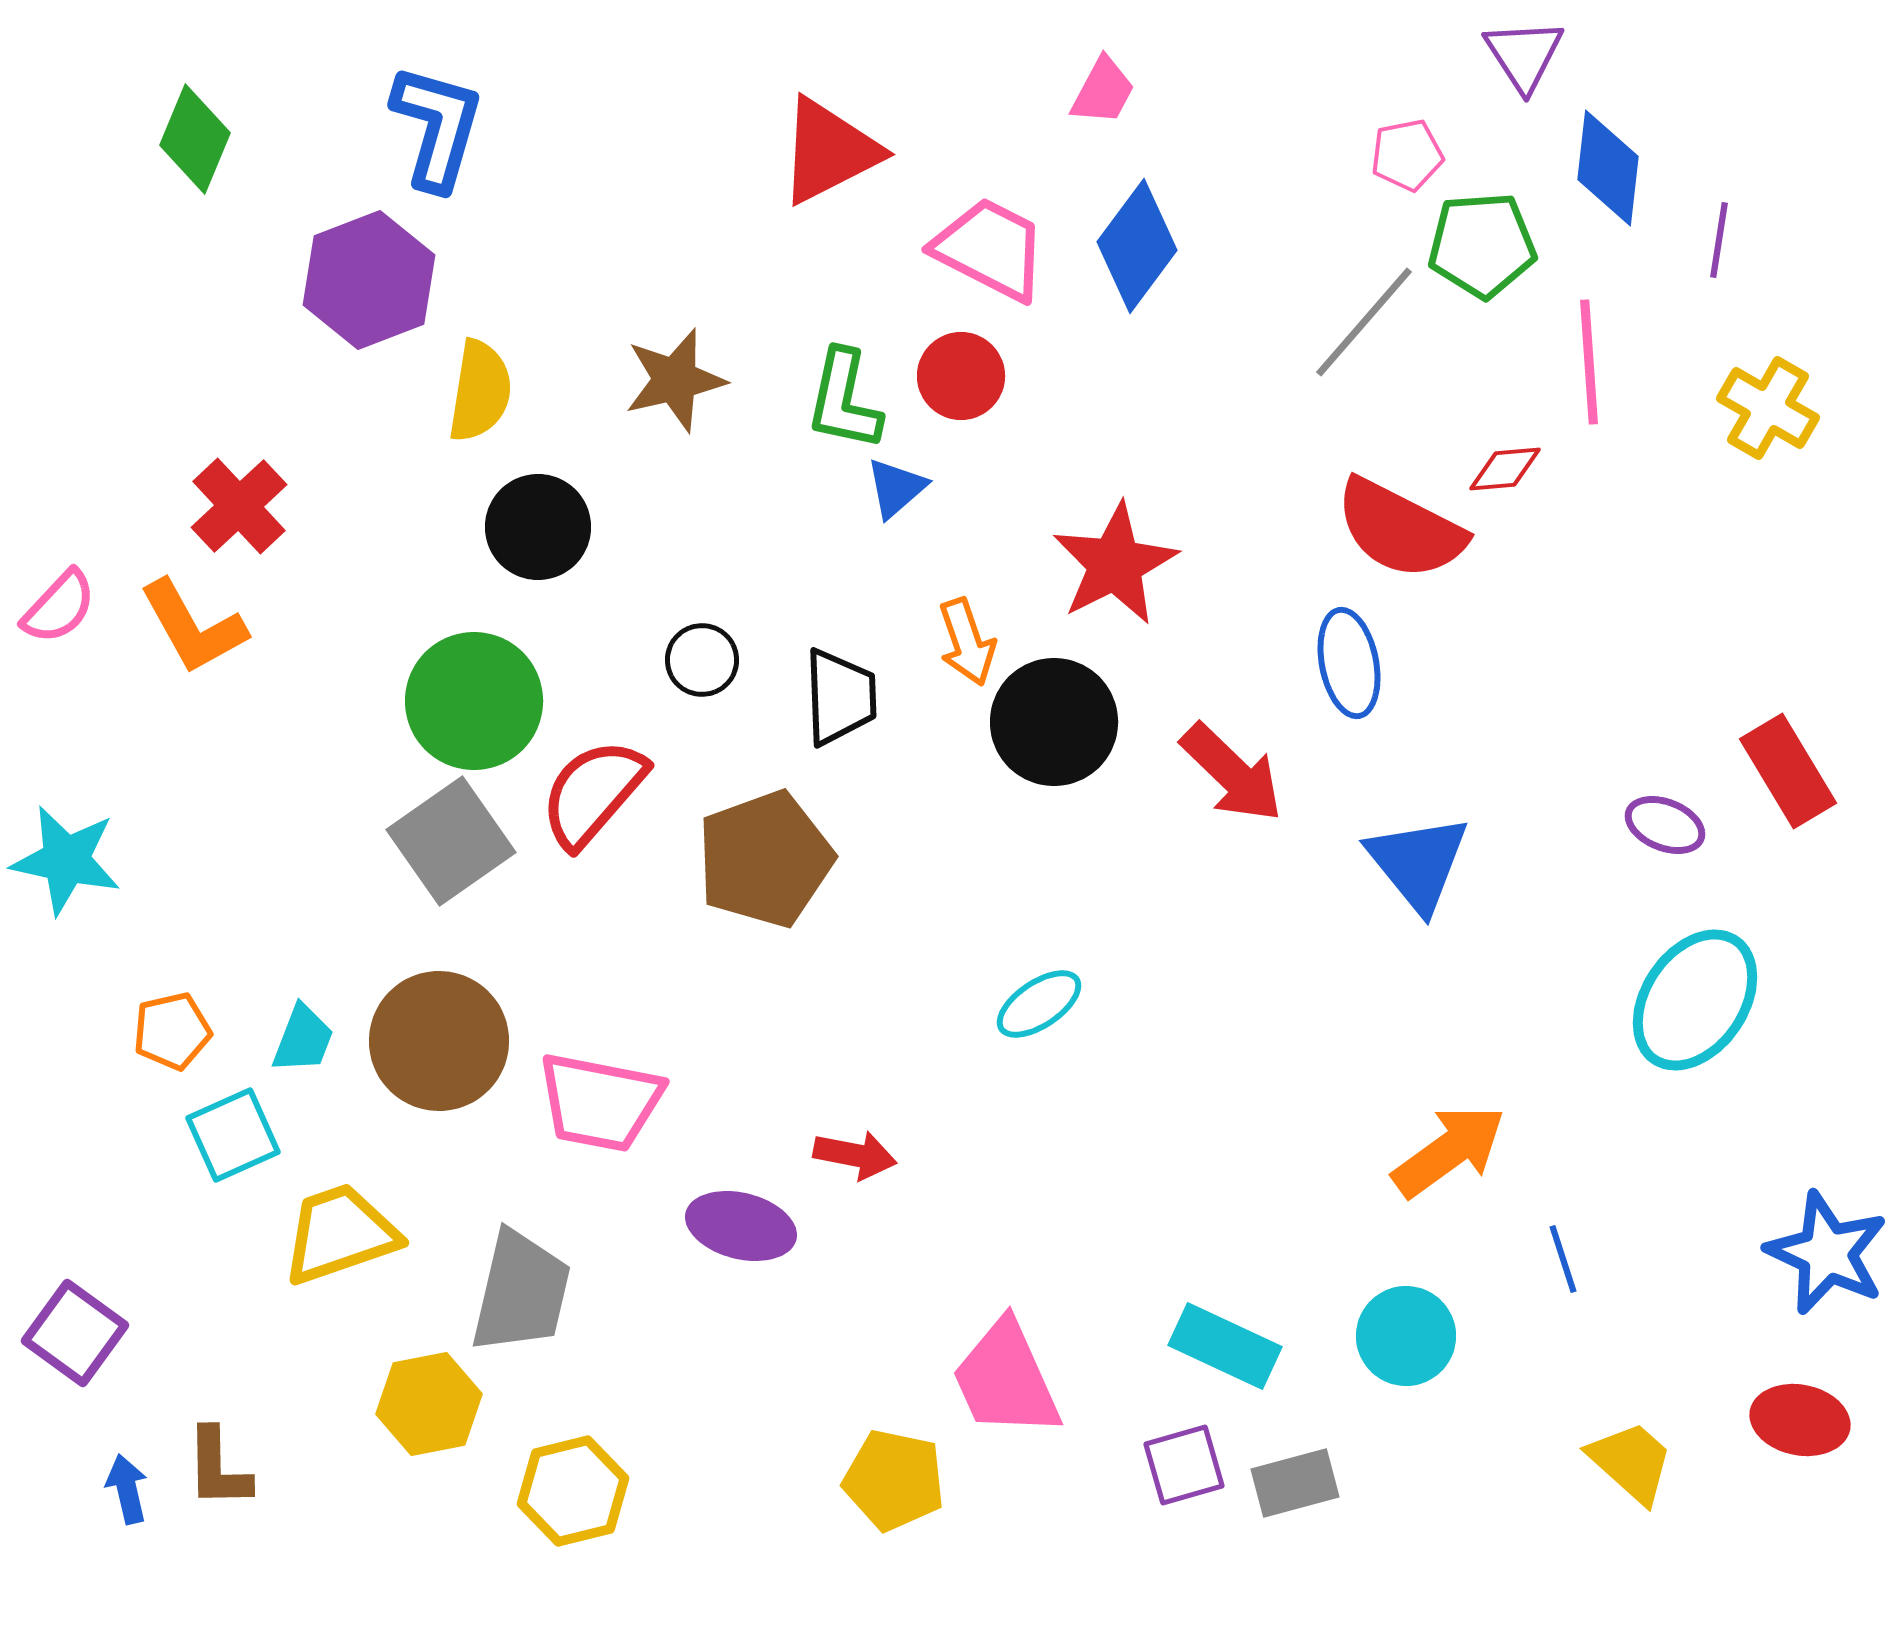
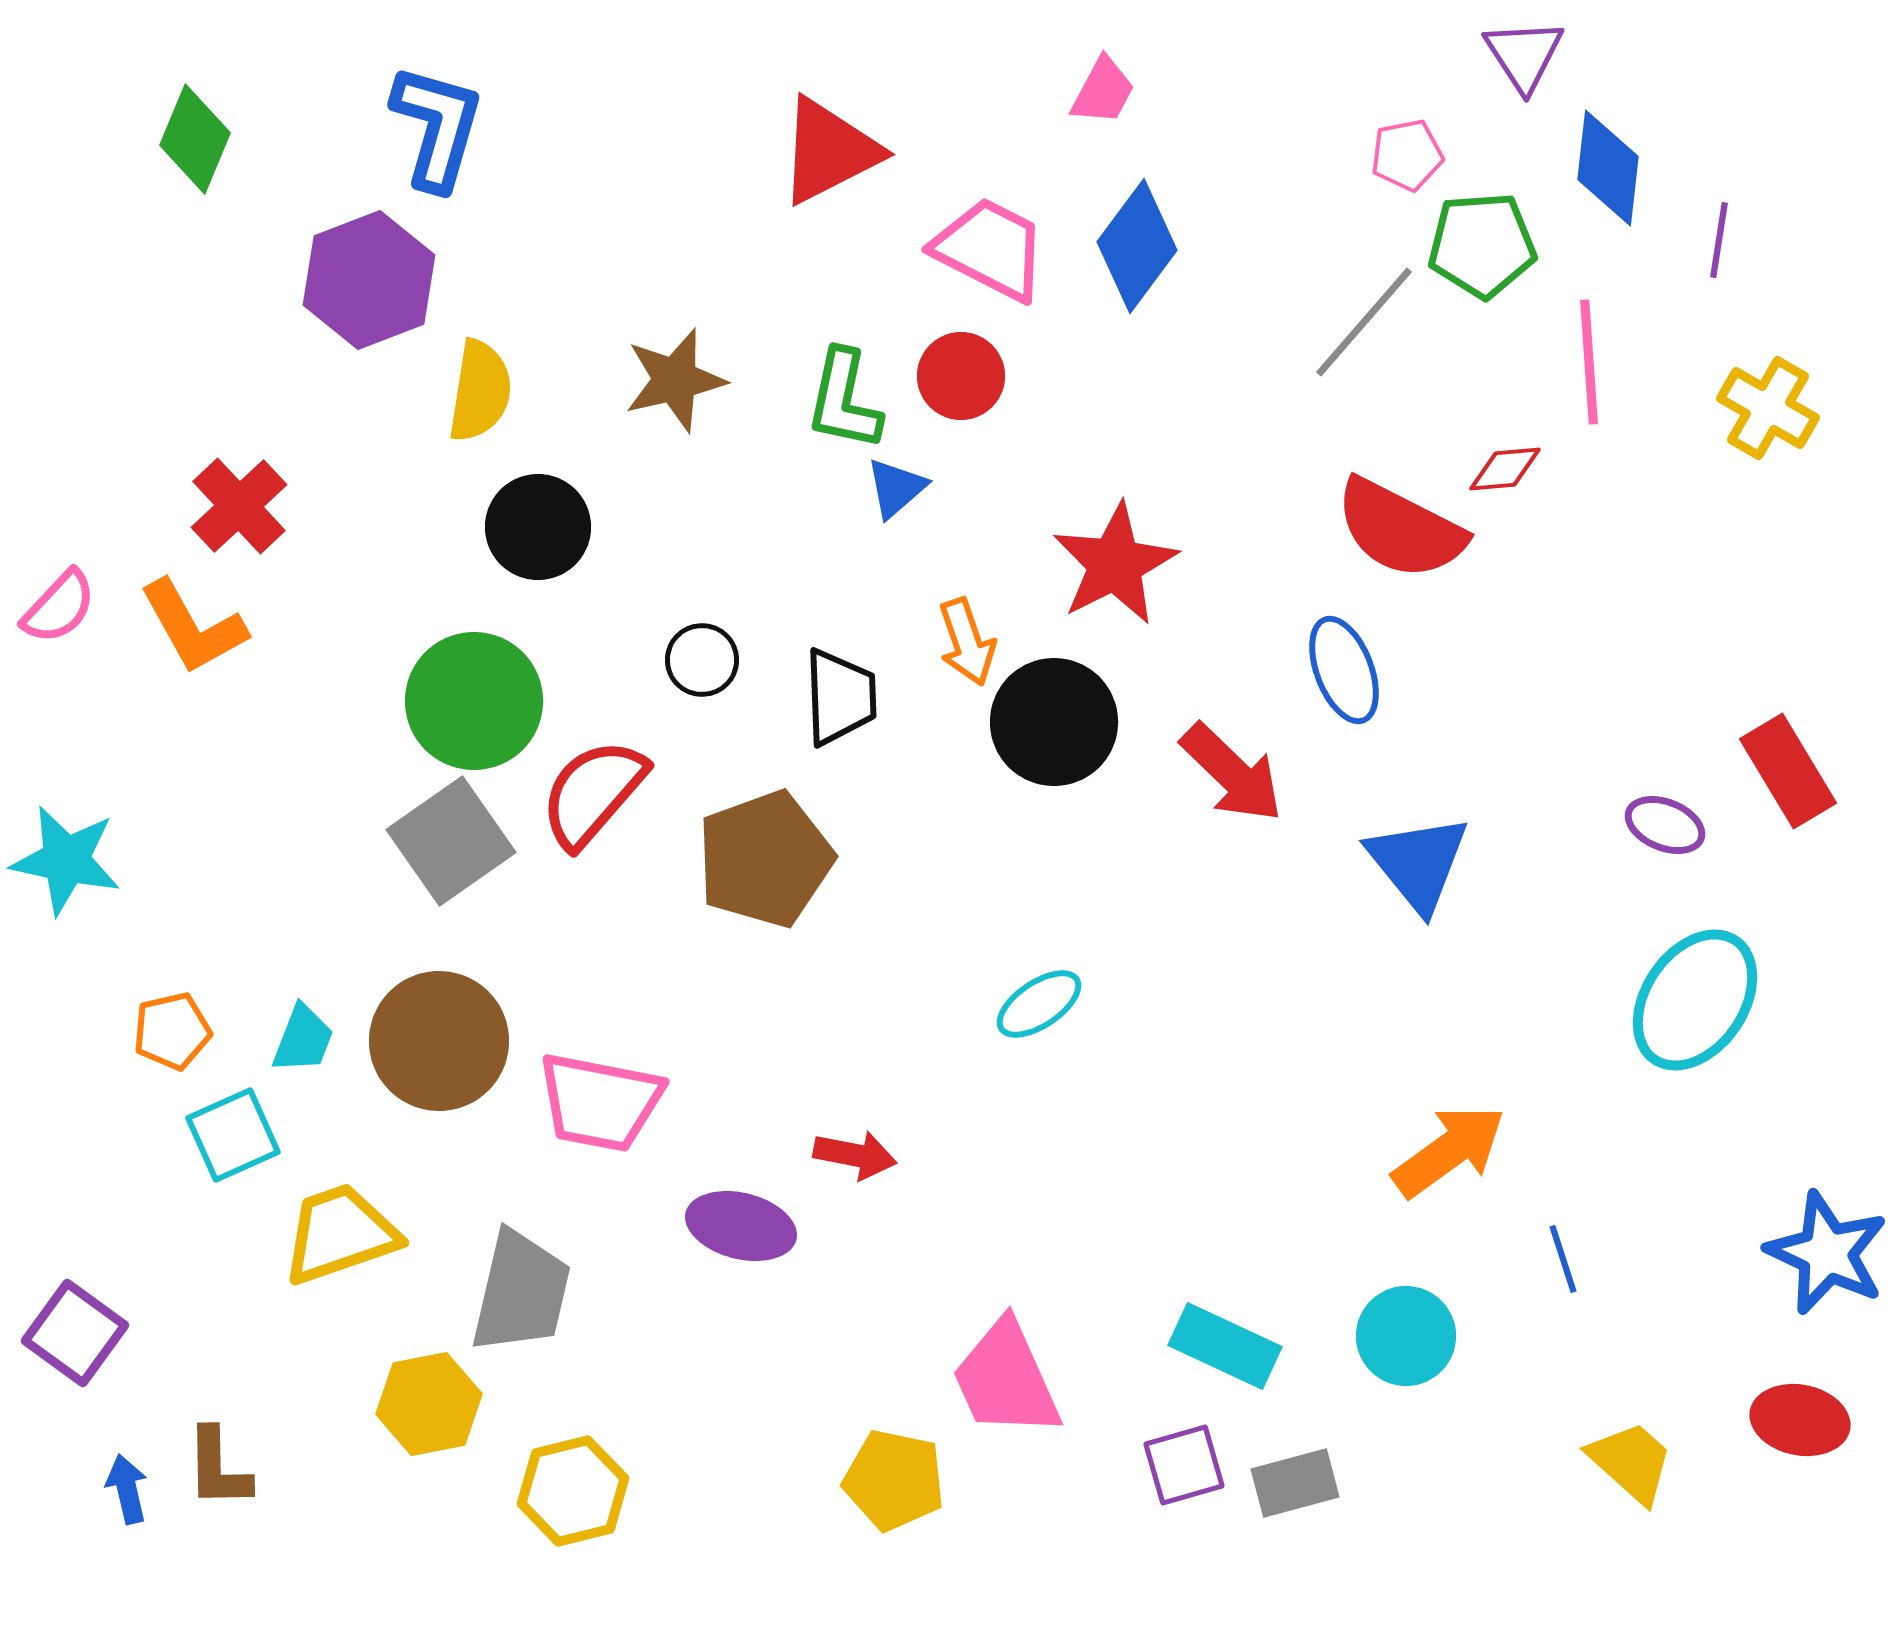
blue ellipse at (1349, 663): moved 5 px left, 7 px down; rotated 10 degrees counterclockwise
